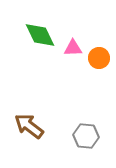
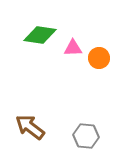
green diamond: rotated 56 degrees counterclockwise
brown arrow: moved 1 px right, 1 px down
